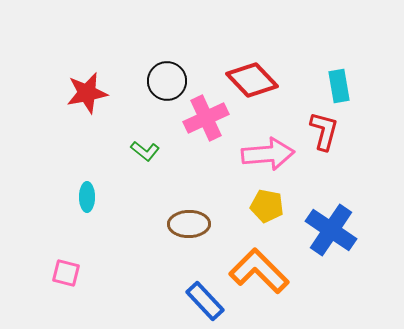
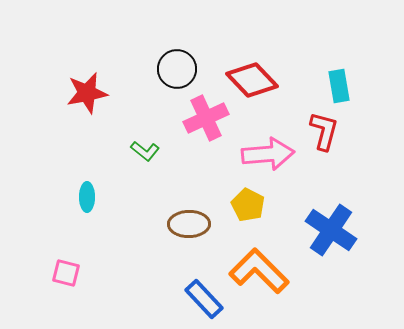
black circle: moved 10 px right, 12 px up
yellow pentagon: moved 19 px left, 1 px up; rotated 16 degrees clockwise
blue rectangle: moved 1 px left, 2 px up
